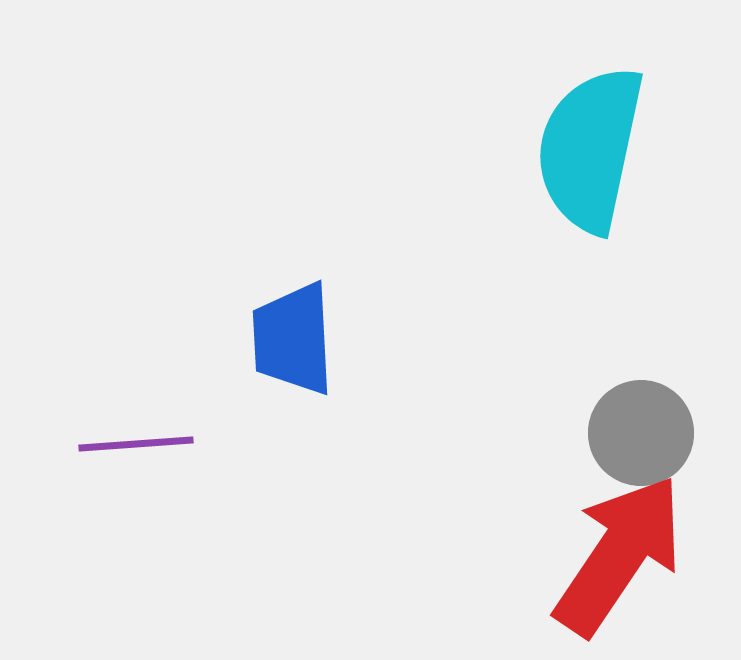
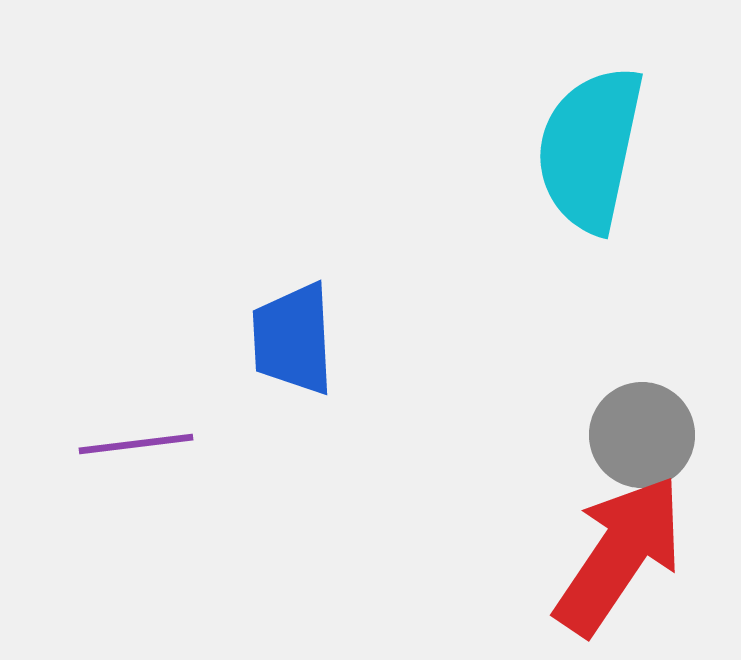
gray circle: moved 1 px right, 2 px down
purple line: rotated 3 degrees counterclockwise
